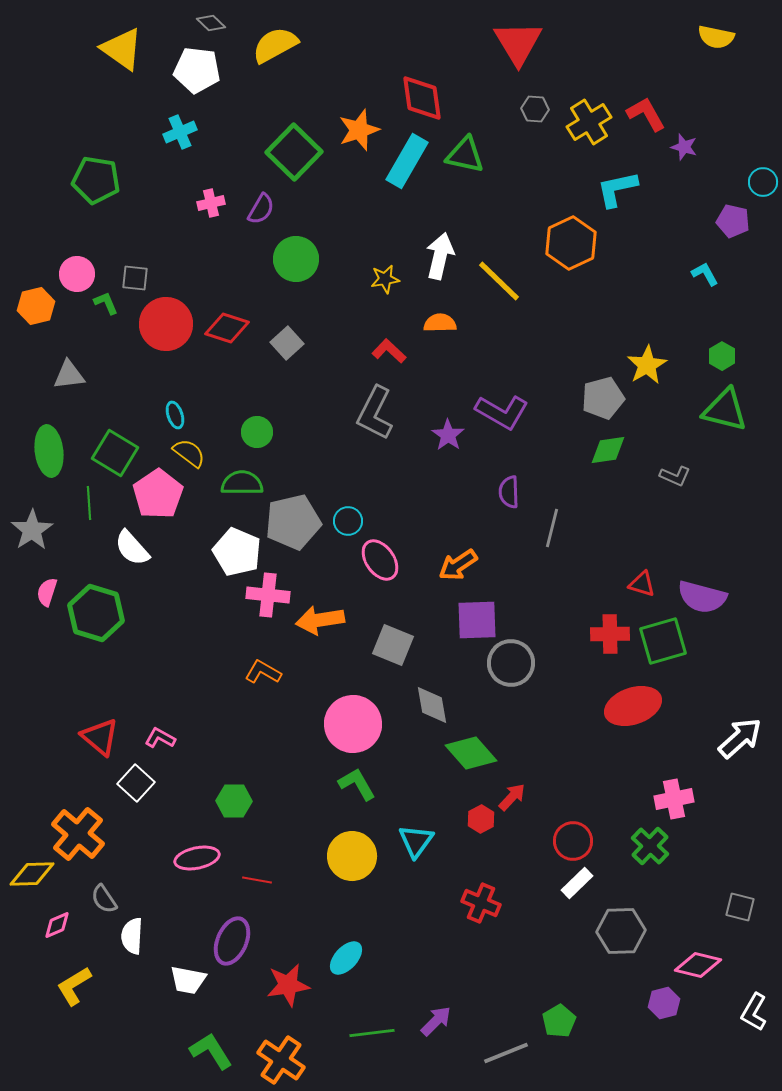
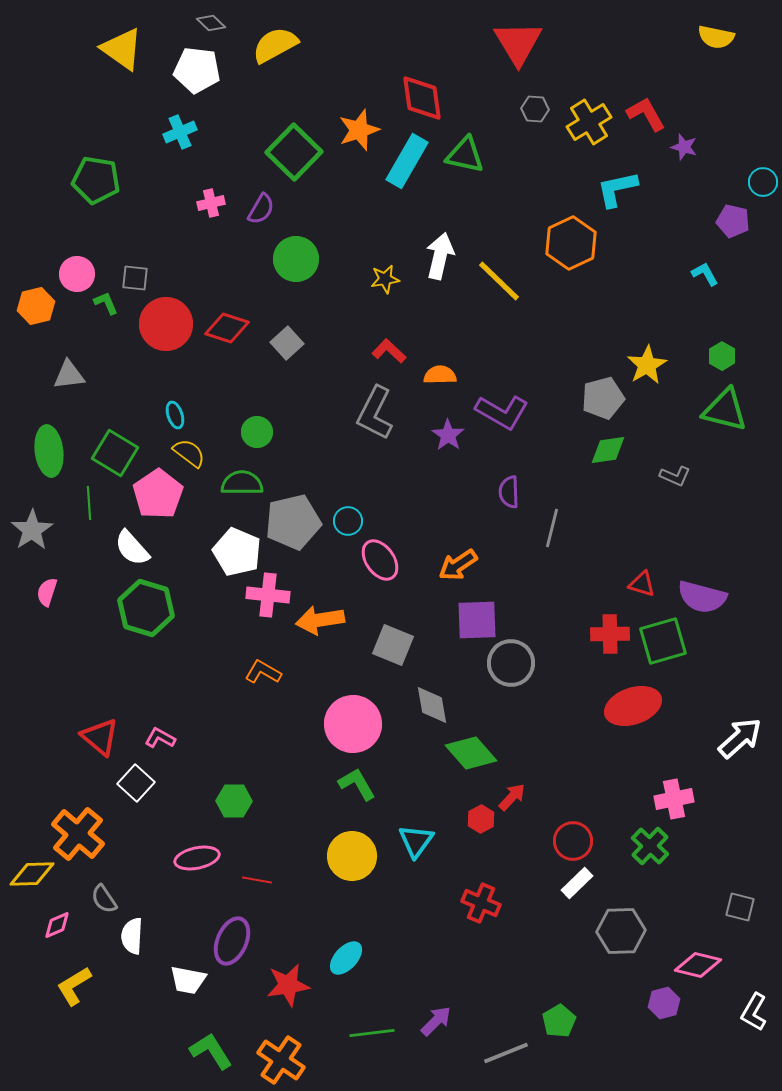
orange semicircle at (440, 323): moved 52 px down
green hexagon at (96, 613): moved 50 px right, 5 px up
